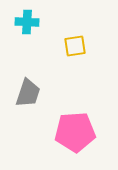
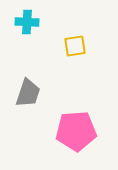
pink pentagon: moved 1 px right, 1 px up
